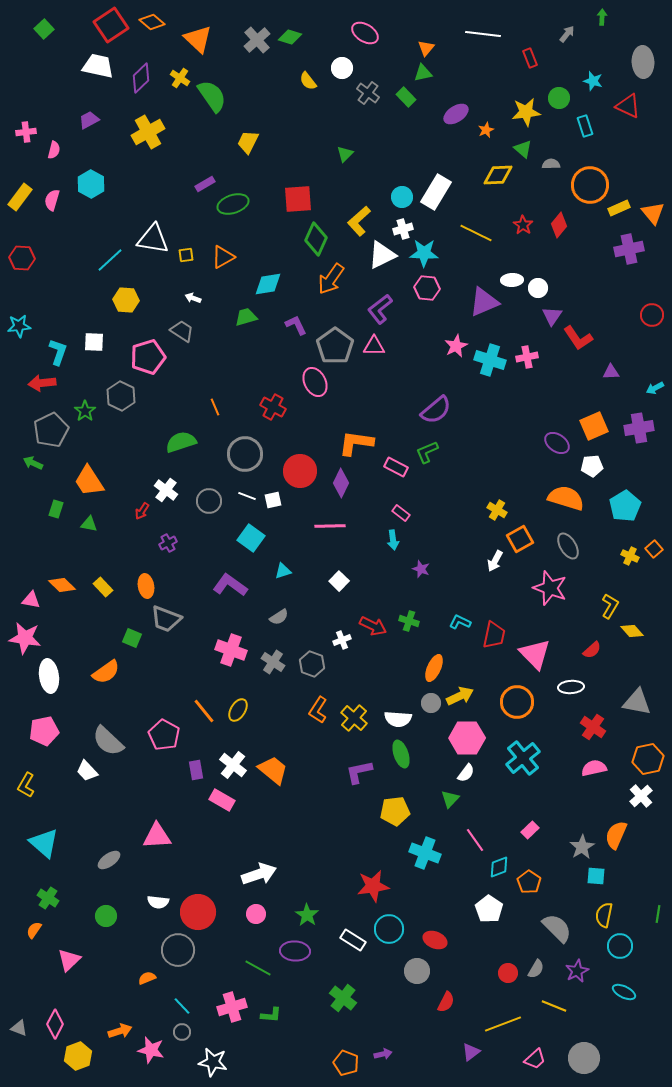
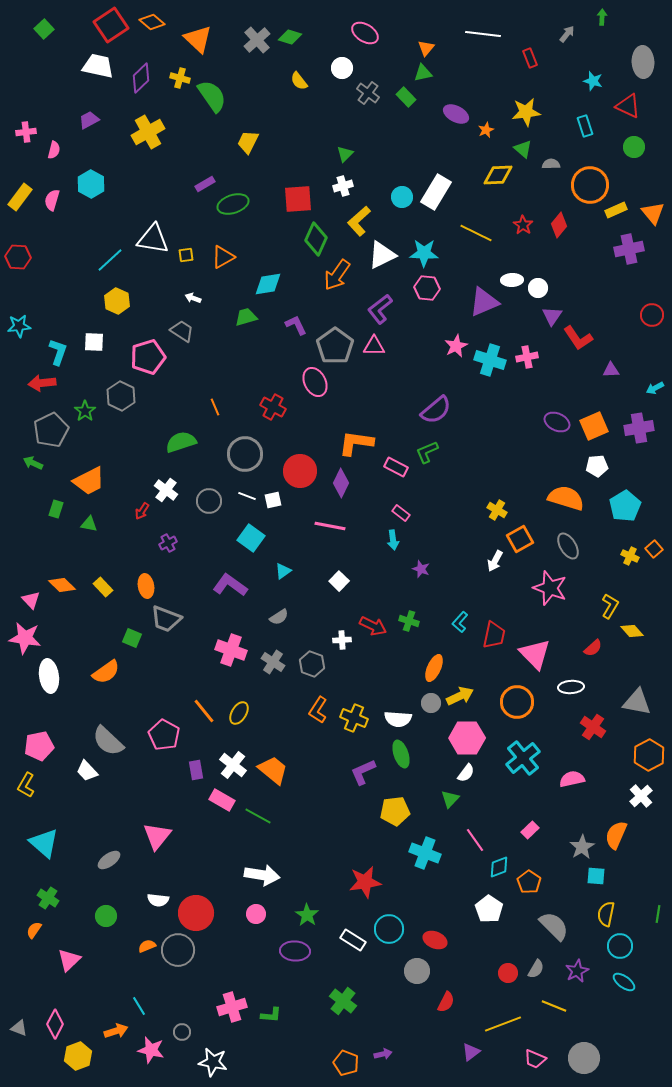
yellow cross at (180, 78): rotated 18 degrees counterclockwise
yellow semicircle at (308, 81): moved 9 px left
green circle at (559, 98): moved 75 px right, 49 px down
purple ellipse at (456, 114): rotated 60 degrees clockwise
yellow rectangle at (619, 208): moved 3 px left, 2 px down
white cross at (403, 229): moved 60 px left, 43 px up
red hexagon at (22, 258): moved 4 px left, 1 px up
orange arrow at (331, 279): moved 6 px right, 4 px up
yellow hexagon at (126, 300): moved 9 px left, 1 px down; rotated 20 degrees clockwise
purple triangle at (611, 372): moved 2 px up
purple ellipse at (557, 443): moved 21 px up; rotated 10 degrees counterclockwise
white pentagon at (592, 466): moved 5 px right
orange trapezoid at (89, 481): rotated 84 degrees counterclockwise
pink line at (330, 526): rotated 12 degrees clockwise
cyan triangle at (283, 571): rotated 18 degrees counterclockwise
pink triangle at (31, 600): rotated 36 degrees clockwise
cyan L-shape at (460, 622): rotated 75 degrees counterclockwise
white cross at (342, 640): rotated 18 degrees clockwise
red semicircle at (592, 650): moved 1 px right, 2 px up
yellow ellipse at (238, 710): moved 1 px right, 3 px down
yellow cross at (354, 718): rotated 20 degrees counterclockwise
pink pentagon at (44, 731): moved 5 px left, 15 px down
orange hexagon at (648, 759): moved 1 px right, 4 px up; rotated 16 degrees counterclockwise
pink semicircle at (594, 768): moved 22 px left, 11 px down
purple L-shape at (359, 772): moved 4 px right; rotated 12 degrees counterclockwise
pink triangle at (157, 836): rotated 48 degrees counterclockwise
white arrow at (259, 874): moved 3 px right, 1 px down; rotated 28 degrees clockwise
red star at (373, 886): moved 8 px left, 4 px up
white semicircle at (158, 902): moved 2 px up
red circle at (198, 912): moved 2 px left, 1 px down
yellow semicircle at (604, 915): moved 2 px right, 1 px up
gray semicircle at (557, 928): moved 3 px left, 2 px up
green line at (258, 968): moved 152 px up
orange semicircle at (147, 978): moved 32 px up
cyan ellipse at (624, 992): moved 10 px up; rotated 10 degrees clockwise
green cross at (343, 998): moved 3 px down
cyan line at (182, 1006): moved 43 px left; rotated 12 degrees clockwise
orange arrow at (120, 1031): moved 4 px left
pink trapezoid at (535, 1059): rotated 65 degrees clockwise
